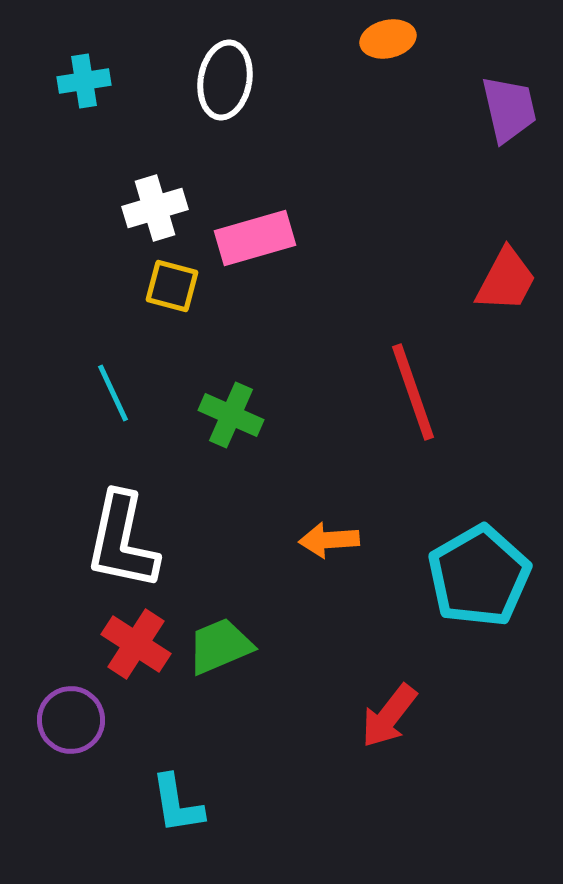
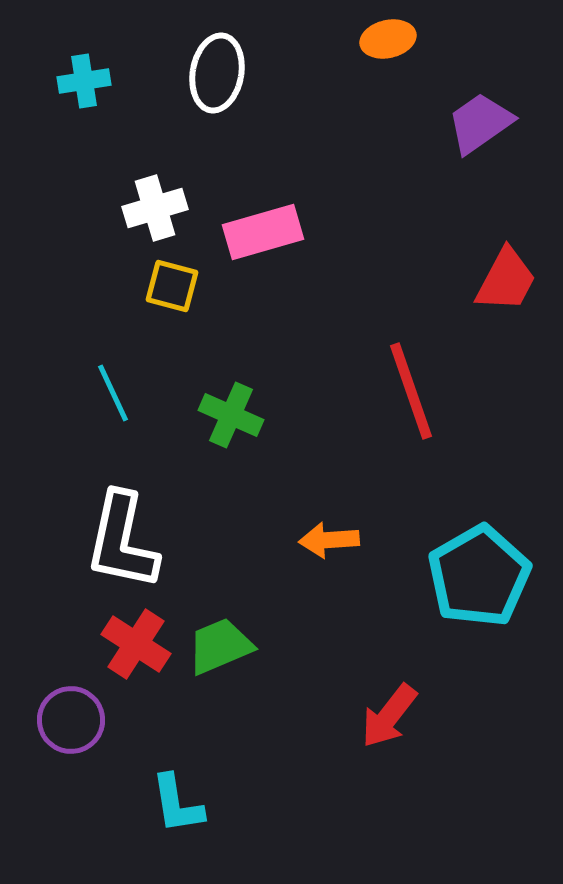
white ellipse: moved 8 px left, 7 px up
purple trapezoid: moved 29 px left, 14 px down; rotated 112 degrees counterclockwise
pink rectangle: moved 8 px right, 6 px up
red line: moved 2 px left, 1 px up
